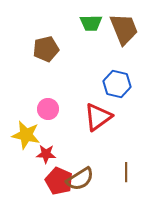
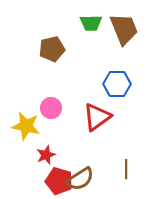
brown pentagon: moved 6 px right
blue hexagon: rotated 12 degrees counterclockwise
pink circle: moved 3 px right, 1 px up
red triangle: moved 1 px left
yellow star: moved 9 px up
red star: moved 1 px down; rotated 24 degrees counterclockwise
brown line: moved 3 px up
red pentagon: rotated 8 degrees counterclockwise
